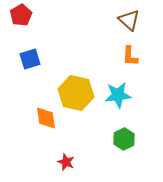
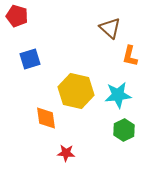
red pentagon: moved 4 px left, 1 px down; rotated 25 degrees counterclockwise
brown triangle: moved 19 px left, 8 px down
orange L-shape: rotated 10 degrees clockwise
yellow hexagon: moved 2 px up
green hexagon: moved 9 px up
red star: moved 9 px up; rotated 18 degrees counterclockwise
